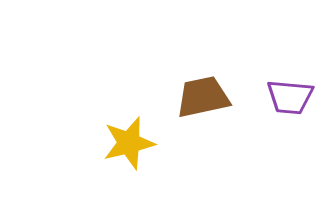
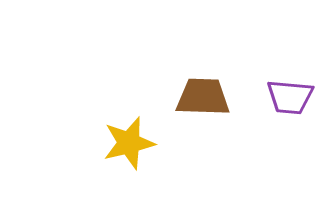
brown trapezoid: rotated 14 degrees clockwise
